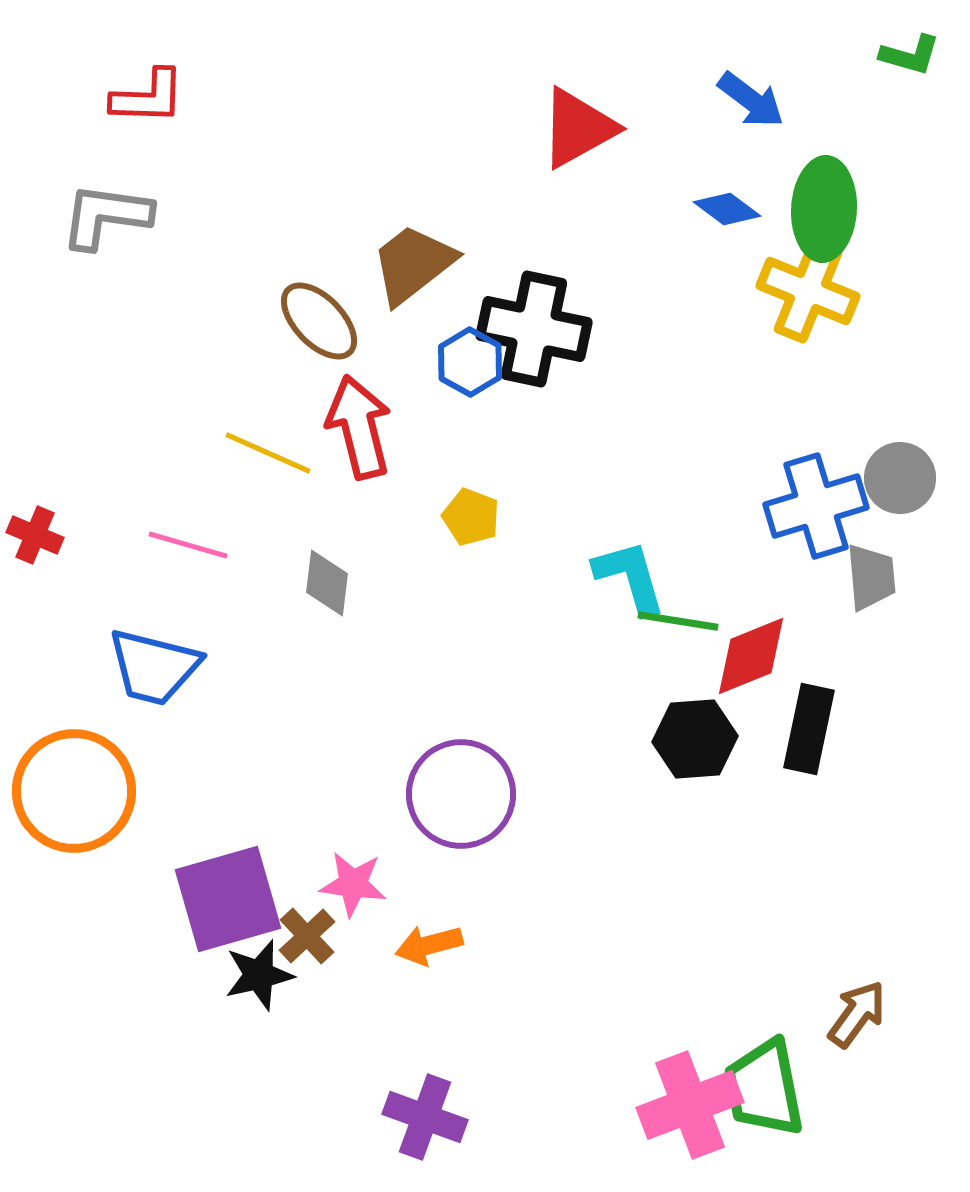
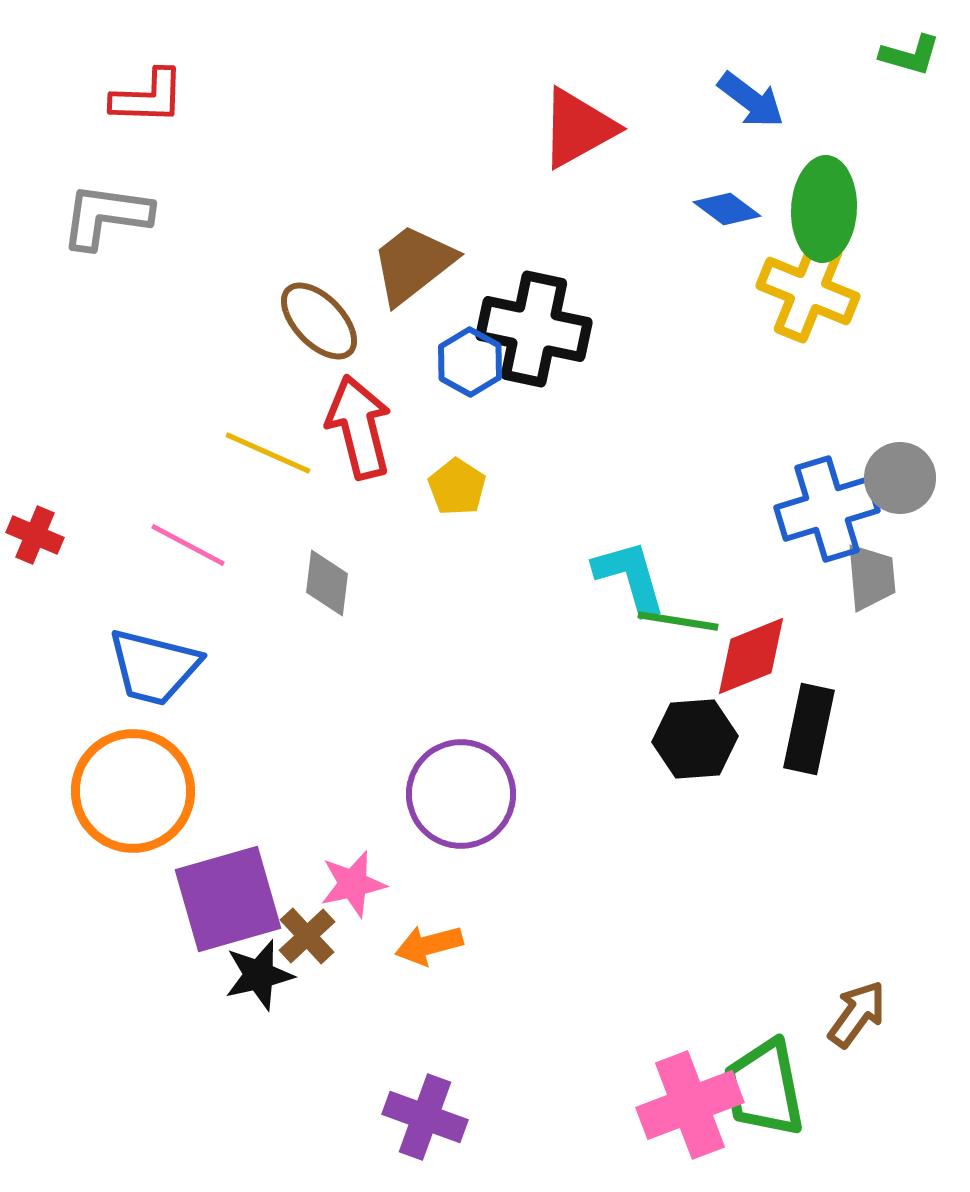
blue cross: moved 11 px right, 3 px down
yellow pentagon: moved 14 px left, 30 px up; rotated 12 degrees clockwise
pink line: rotated 12 degrees clockwise
orange circle: moved 59 px right
pink star: rotated 20 degrees counterclockwise
